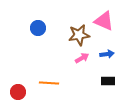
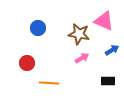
brown star: moved 1 px up; rotated 20 degrees clockwise
blue arrow: moved 5 px right, 4 px up; rotated 24 degrees counterclockwise
red circle: moved 9 px right, 29 px up
